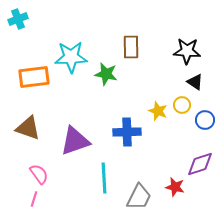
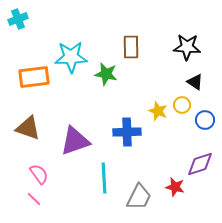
black star: moved 4 px up
pink line: rotated 63 degrees counterclockwise
